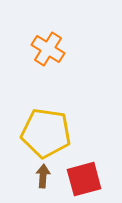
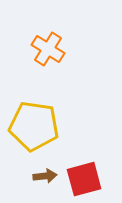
yellow pentagon: moved 12 px left, 7 px up
brown arrow: moved 2 px right; rotated 80 degrees clockwise
